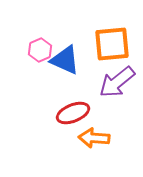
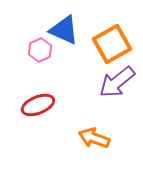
orange square: rotated 24 degrees counterclockwise
blue triangle: moved 1 px left, 30 px up
red ellipse: moved 35 px left, 8 px up
orange arrow: rotated 16 degrees clockwise
